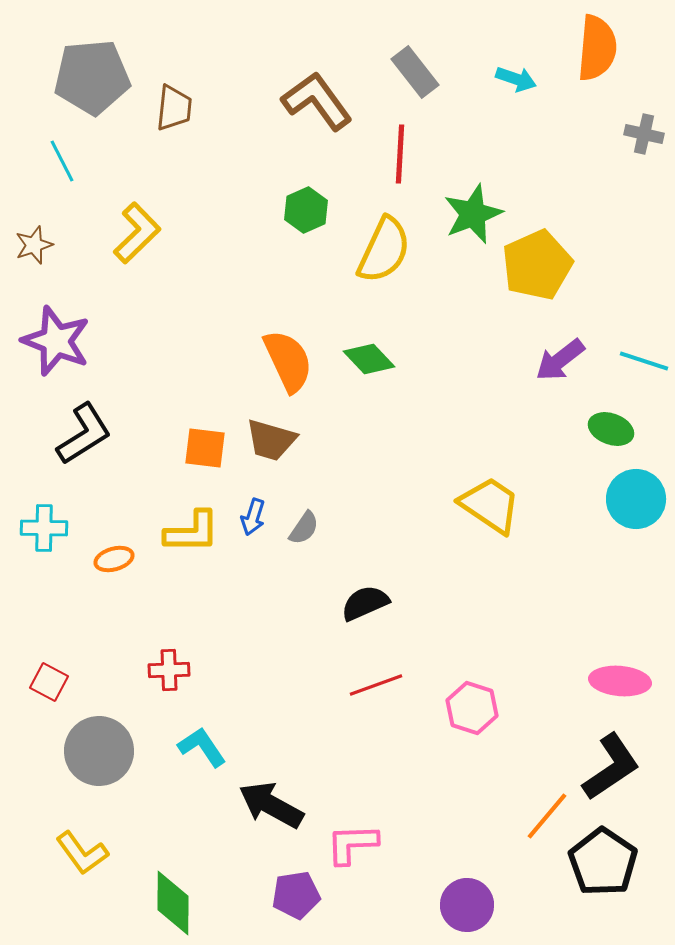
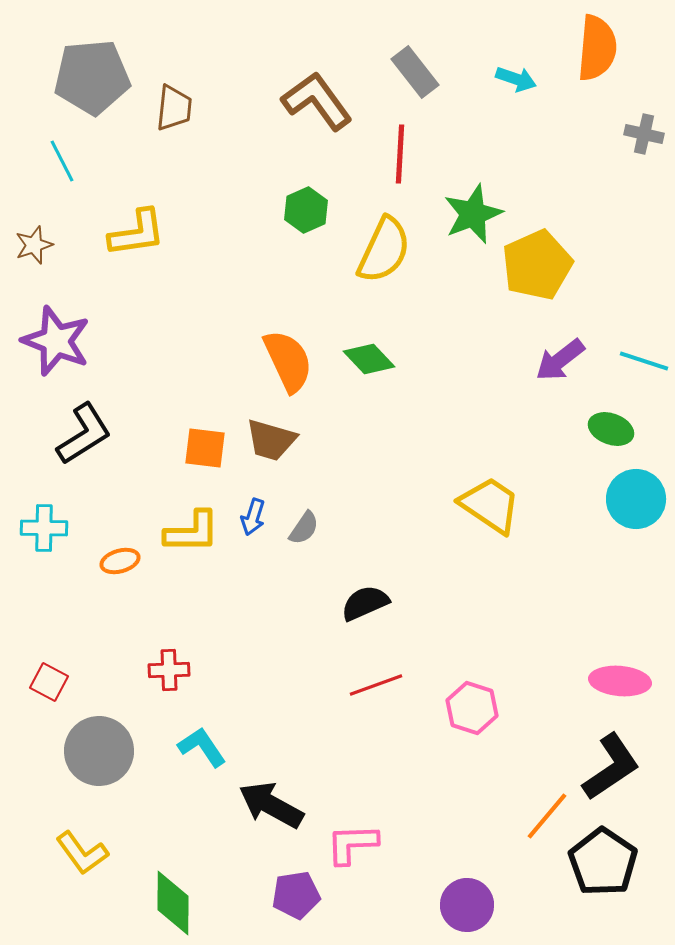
yellow L-shape at (137, 233): rotated 36 degrees clockwise
orange ellipse at (114, 559): moved 6 px right, 2 px down
